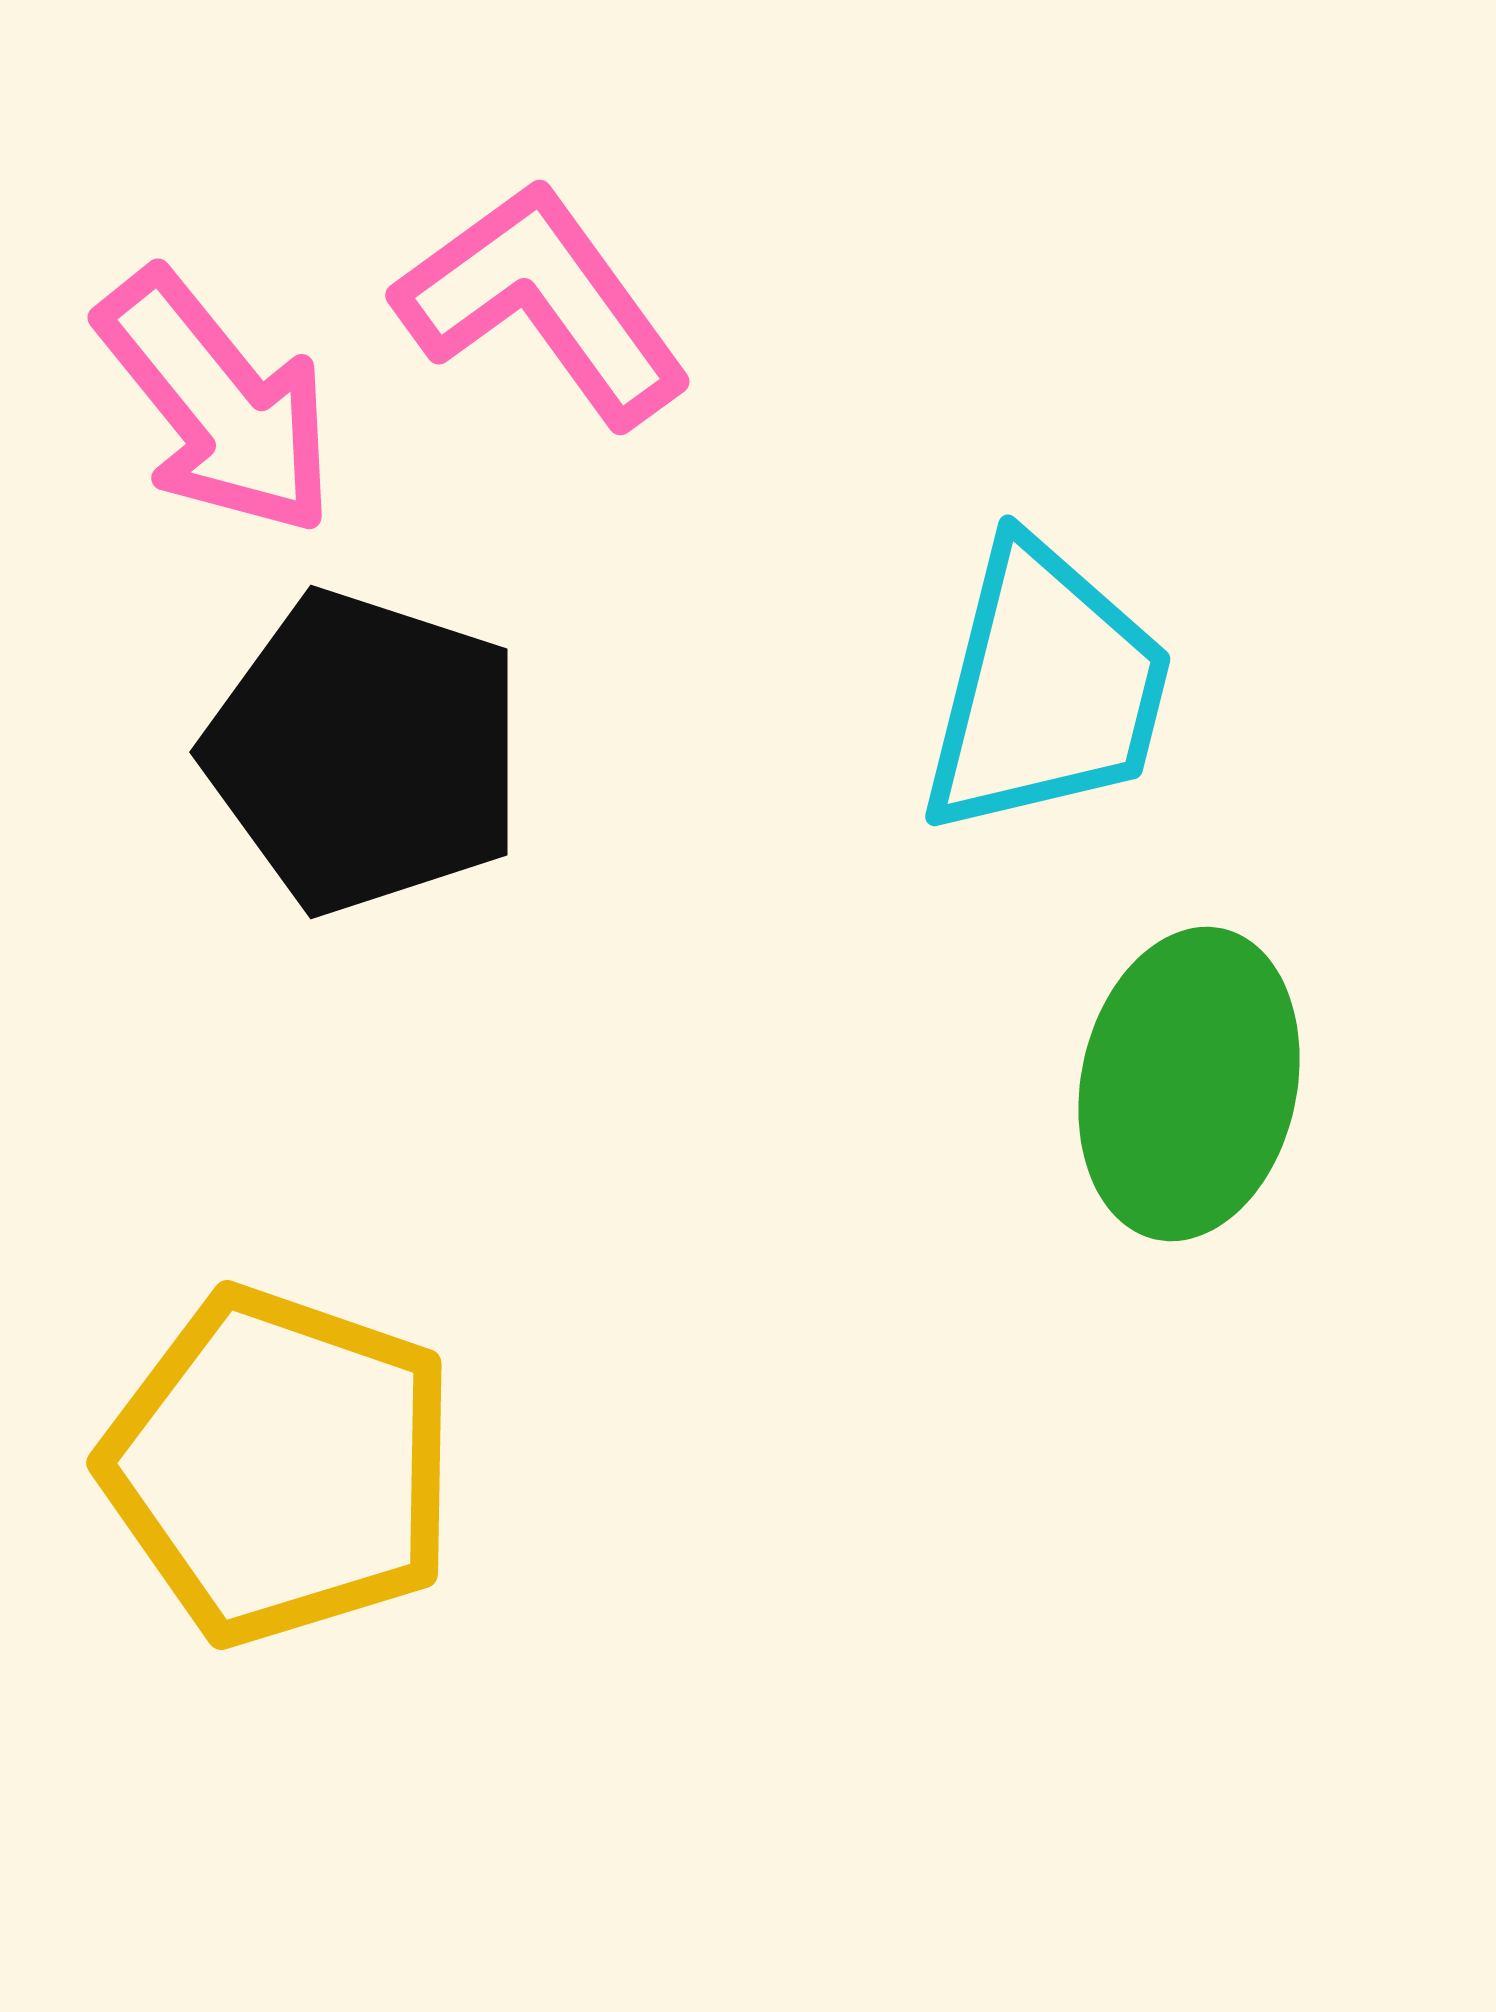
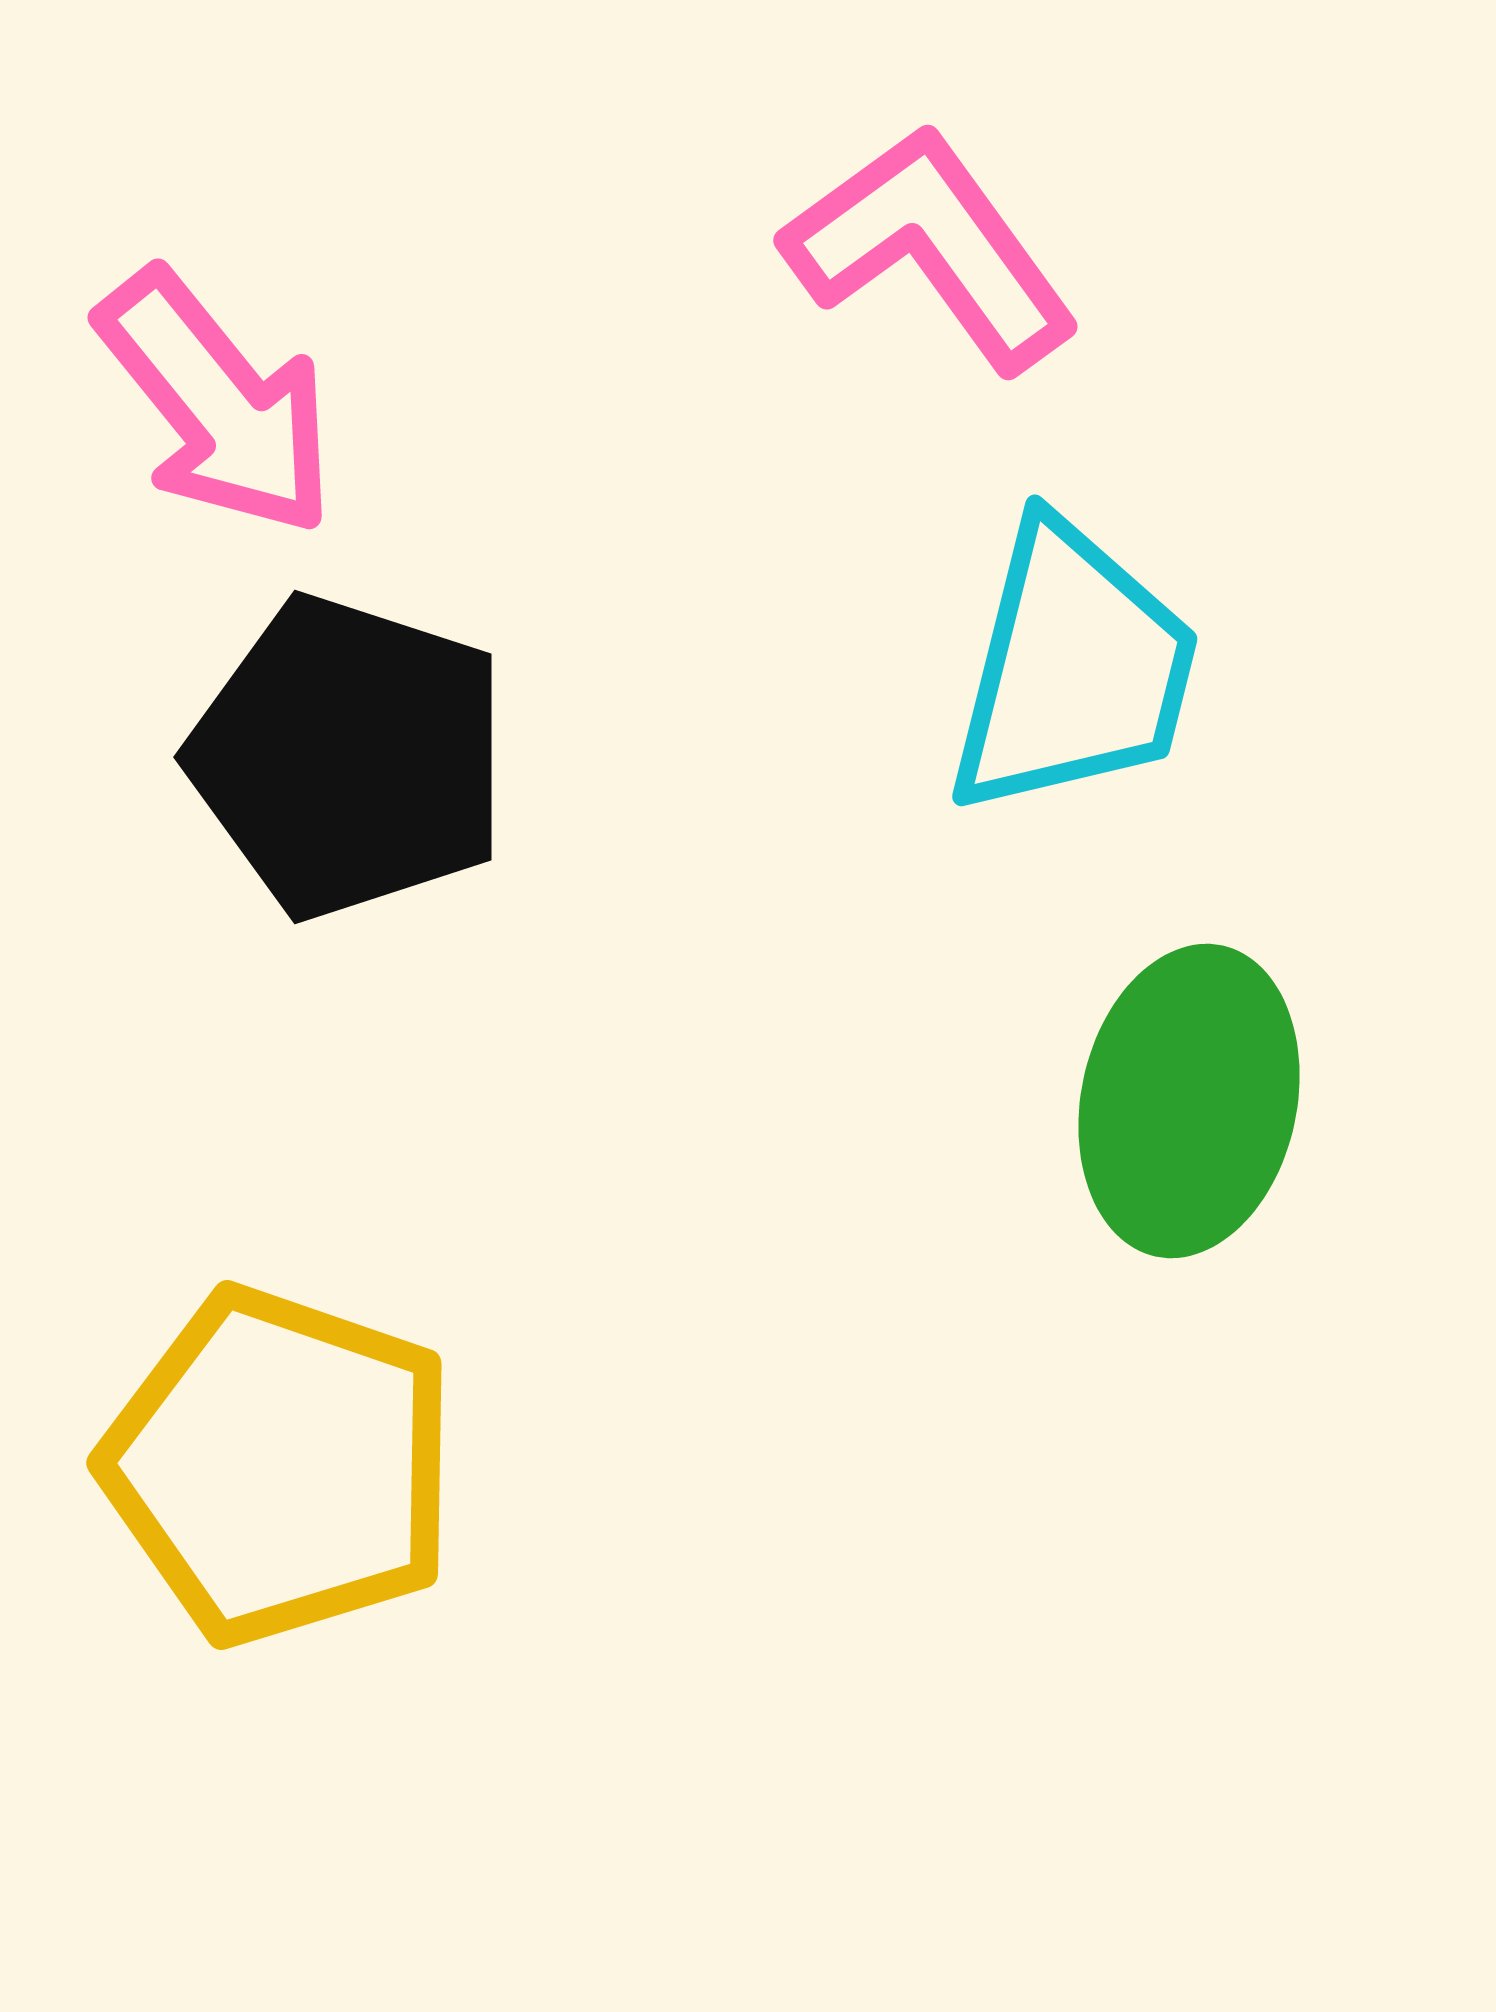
pink L-shape: moved 388 px right, 55 px up
cyan trapezoid: moved 27 px right, 20 px up
black pentagon: moved 16 px left, 5 px down
green ellipse: moved 17 px down
